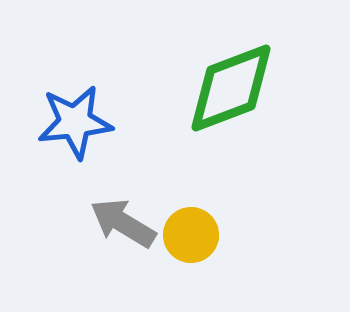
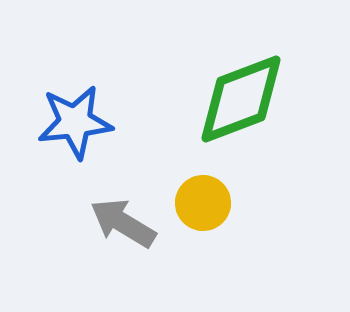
green diamond: moved 10 px right, 11 px down
yellow circle: moved 12 px right, 32 px up
